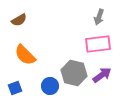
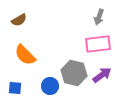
blue square: rotated 24 degrees clockwise
